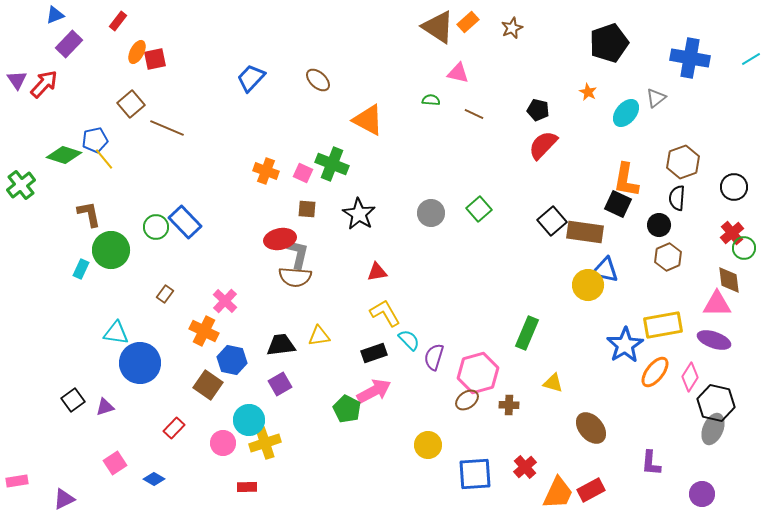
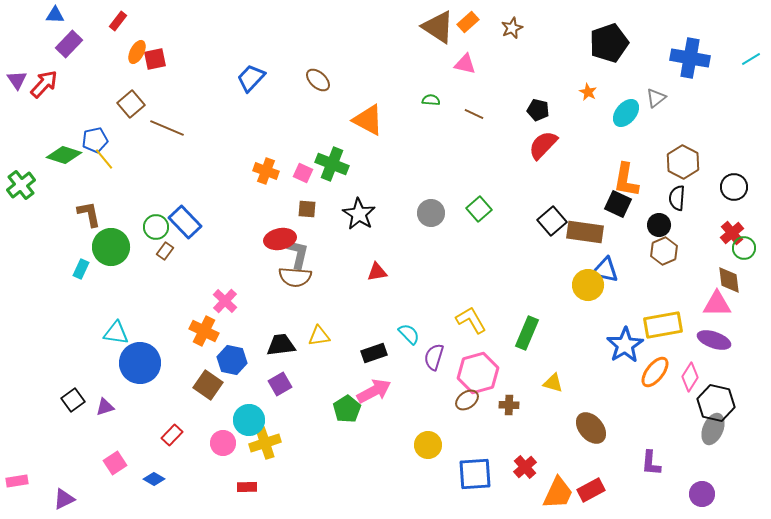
blue triangle at (55, 15): rotated 24 degrees clockwise
pink triangle at (458, 73): moved 7 px right, 9 px up
brown hexagon at (683, 162): rotated 12 degrees counterclockwise
green circle at (111, 250): moved 3 px up
brown hexagon at (668, 257): moved 4 px left, 6 px up
brown rectangle at (165, 294): moved 43 px up
yellow L-shape at (385, 313): moved 86 px right, 7 px down
cyan semicircle at (409, 340): moved 6 px up
green pentagon at (347, 409): rotated 12 degrees clockwise
red rectangle at (174, 428): moved 2 px left, 7 px down
